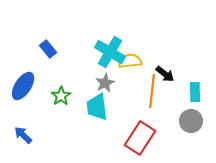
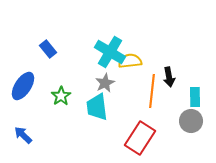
black arrow: moved 4 px right, 3 px down; rotated 42 degrees clockwise
cyan rectangle: moved 5 px down
